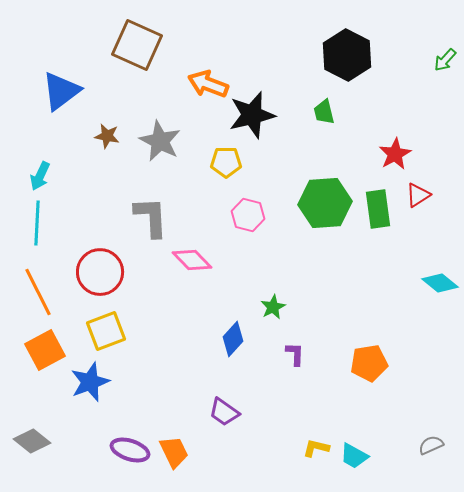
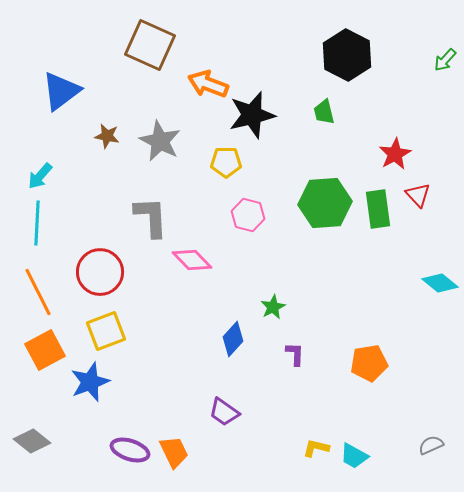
brown square: moved 13 px right
cyan arrow: rotated 16 degrees clockwise
red triangle: rotated 40 degrees counterclockwise
